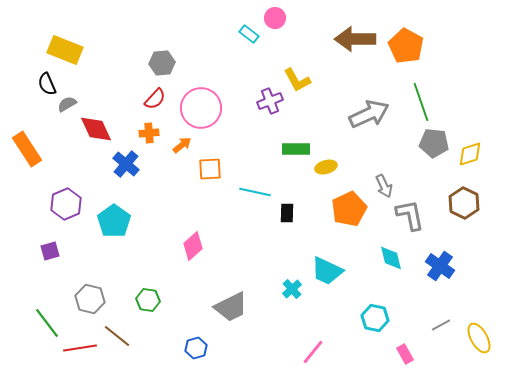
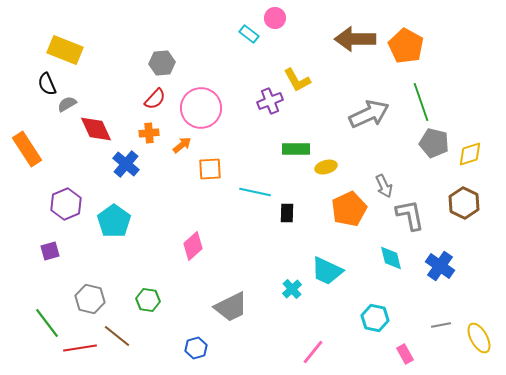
gray pentagon at (434, 143): rotated 8 degrees clockwise
gray line at (441, 325): rotated 18 degrees clockwise
